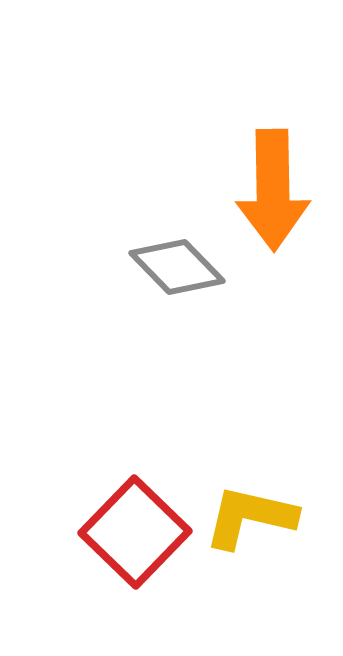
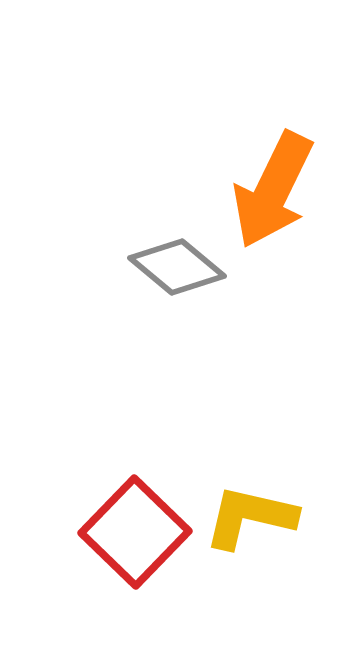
orange arrow: rotated 27 degrees clockwise
gray diamond: rotated 6 degrees counterclockwise
